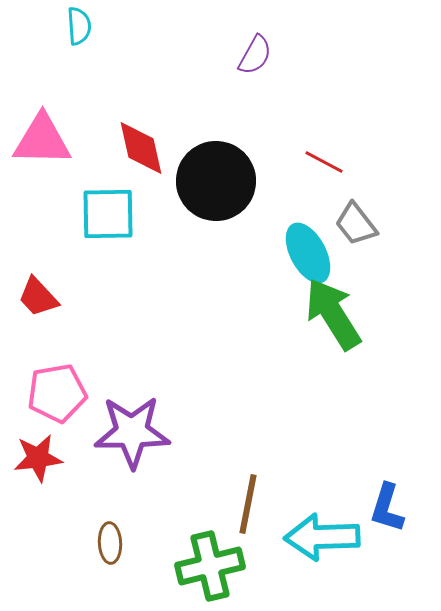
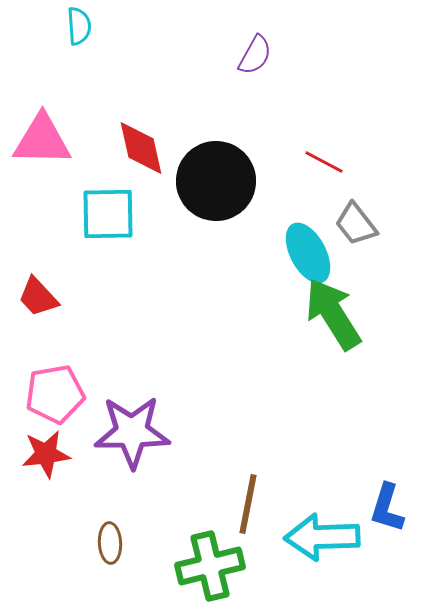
pink pentagon: moved 2 px left, 1 px down
red star: moved 8 px right, 4 px up
